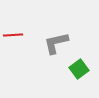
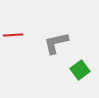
green square: moved 1 px right, 1 px down
